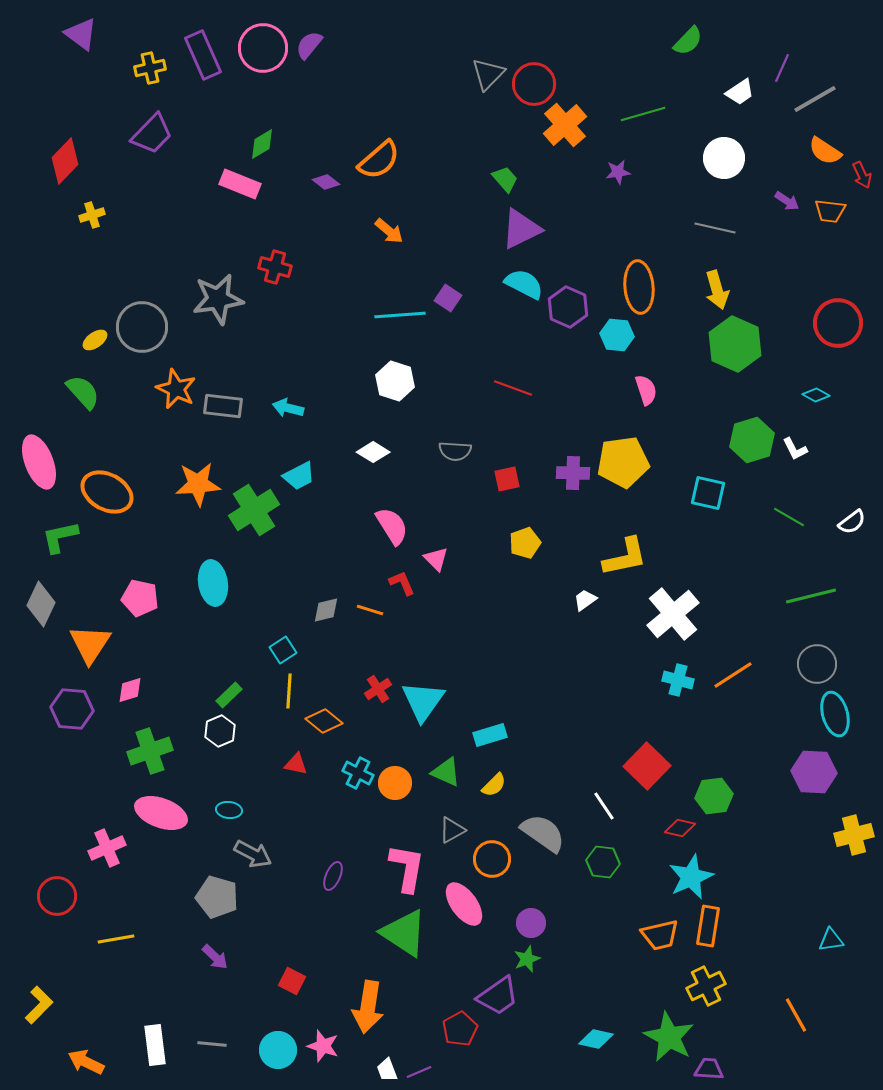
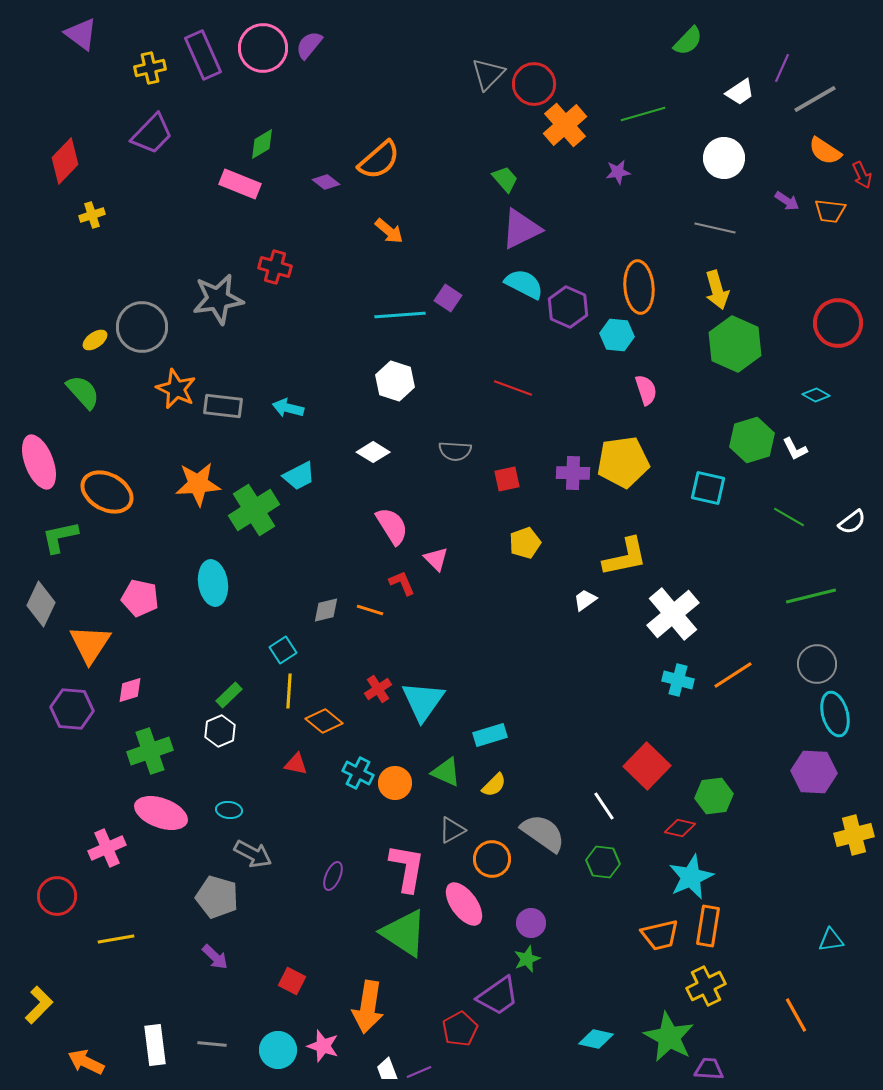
cyan square at (708, 493): moved 5 px up
